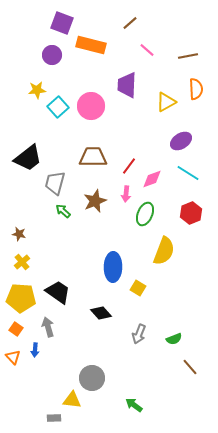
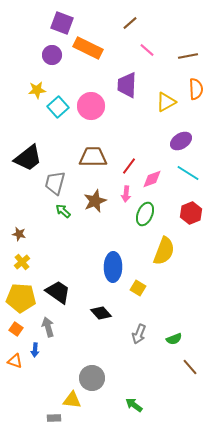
orange rectangle at (91, 45): moved 3 px left, 3 px down; rotated 12 degrees clockwise
orange triangle at (13, 357): moved 2 px right, 4 px down; rotated 28 degrees counterclockwise
